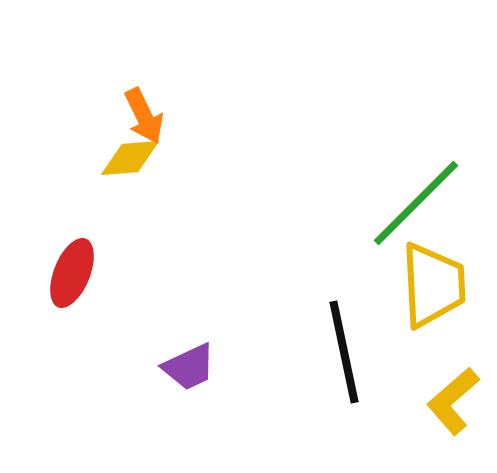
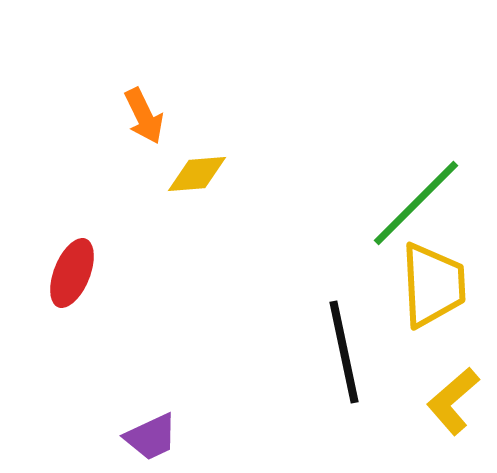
yellow diamond: moved 67 px right, 16 px down
purple trapezoid: moved 38 px left, 70 px down
